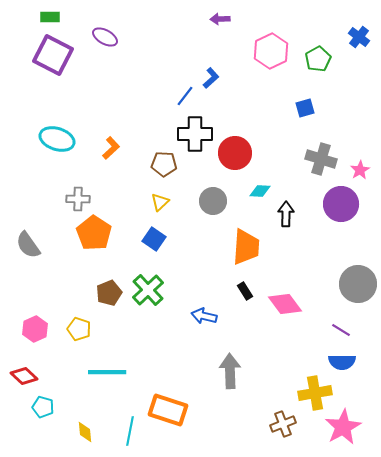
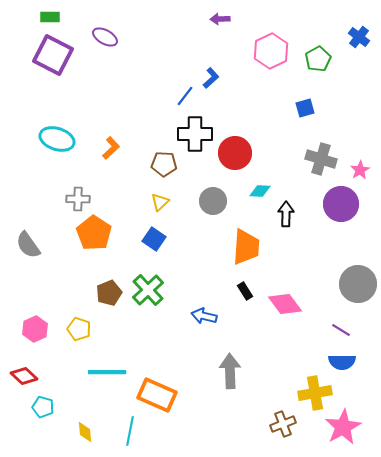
orange rectangle at (168, 410): moved 11 px left, 15 px up; rotated 6 degrees clockwise
